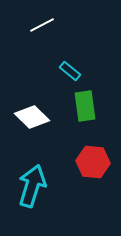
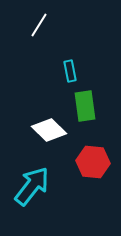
white line: moved 3 px left; rotated 30 degrees counterclockwise
cyan rectangle: rotated 40 degrees clockwise
white diamond: moved 17 px right, 13 px down
cyan arrow: rotated 21 degrees clockwise
